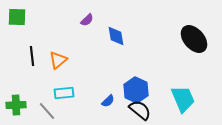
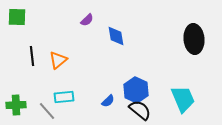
black ellipse: rotated 36 degrees clockwise
cyan rectangle: moved 4 px down
